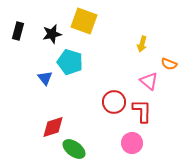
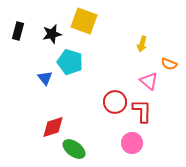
red circle: moved 1 px right
